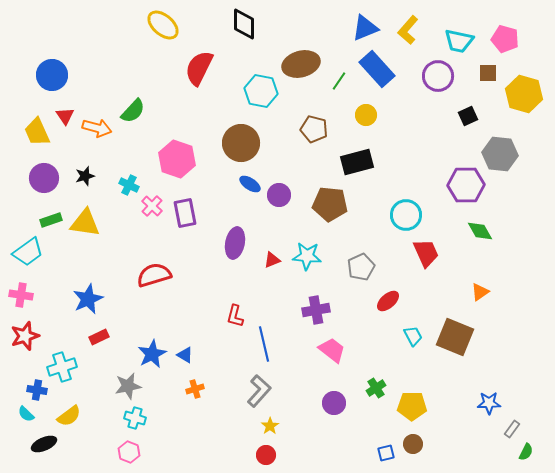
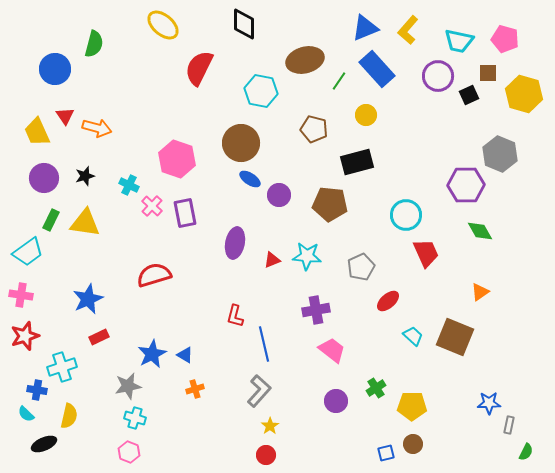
brown ellipse at (301, 64): moved 4 px right, 4 px up
blue circle at (52, 75): moved 3 px right, 6 px up
green semicircle at (133, 111): moved 39 px left, 67 px up; rotated 28 degrees counterclockwise
black square at (468, 116): moved 1 px right, 21 px up
gray hexagon at (500, 154): rotated 16 degrees clockwise
blue ellipse at (250, 184): moved 5 px up
green rectangle at (51, 220): rotated 45 degrees counterclockwise
cyan trapezoid at (413, 336): rotated 20 degrees counterclockwise
purple circle at (334, 403): moved 2 px right, 2 px up
yellow semicircle at (69, 416): rotated 40 degrees counterclockwise
gray rectangle at (512, 429): moved 3 px left, 4 px up; rotated 24 degrees counterclockwise
